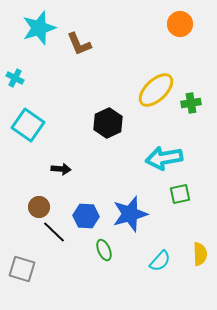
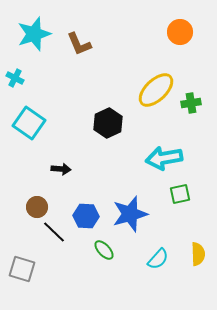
orange circle: moved 8 px down
cyan star: moved 5 px left, 6 px down
cyan square: moved 1 px right, 2 px up
brown circle: moved 2 px left
green ellipse: rotated 20 degrees counterclockwise
yellow semicircle: moved 2 px left
cyan semicircle: moved 2 px left, 2 px up
